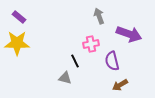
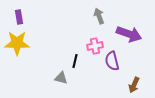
purple rectangle: rotated 40 degrees clockwise
pink cross: moved 4 px right, 2 px down
black line: rotated 40 degrees clockwise
gray triangle: moved 4 px left
brown arrow: moved 14 px right; rotated 35 degrees counterclockwise
